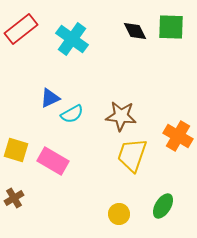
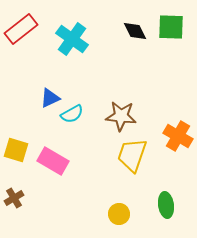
green ellipse: moved 3 px right, 1 px up; rotated 40 degrees counterclockwise
